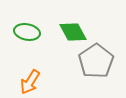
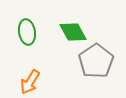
green ellipse: rotated 70 degrees clockwise
